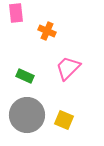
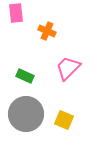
gray circle: moved 1 px left, 1 px up
